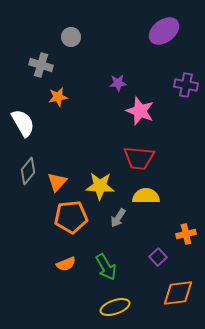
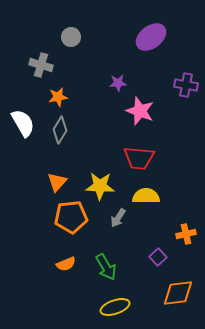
purple ellipse: moved 13 px left, 6 px down
gray diamond: moved 32 px right, 41 px up; rotated 8 degrees counterclockwise
